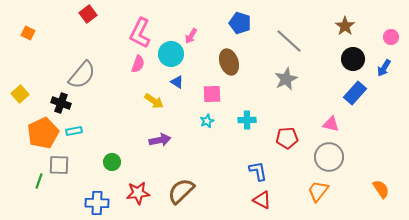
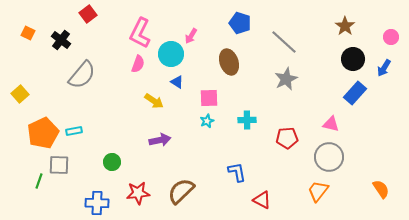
gray line: moved 5 px left, 1 px down
pink square: moved 3 px left, 4 px down
black cross: moved 63 px up; rotated 18 degrees clockwise
blue L-shape: moved 21 px left, 1 px down
